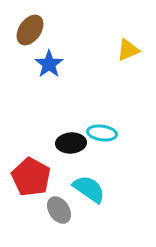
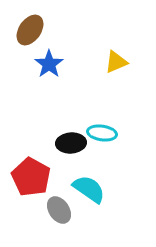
yellow triangle: moved 12 px left, 12 px down
